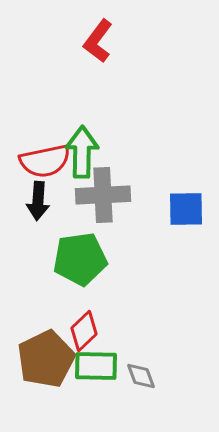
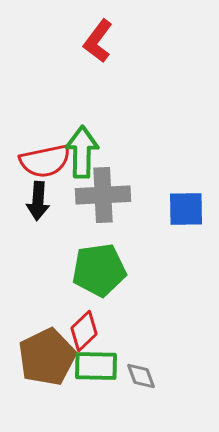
green pentagon: moved 19 px right, 11 px down
brown pentagon: moved 1 px right, 2 px up
